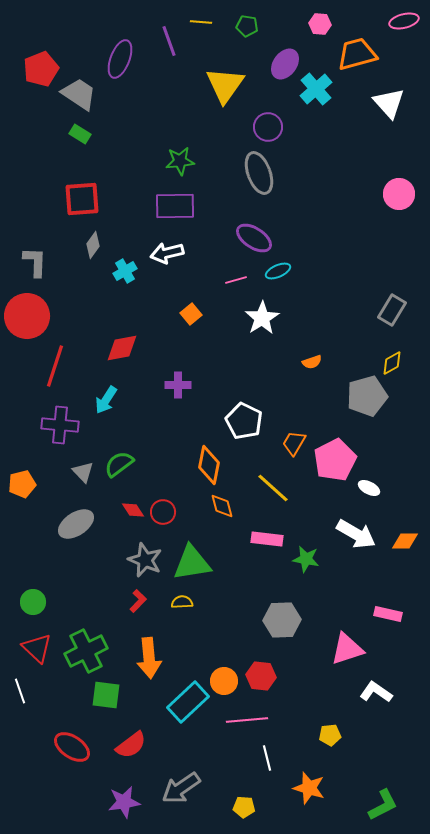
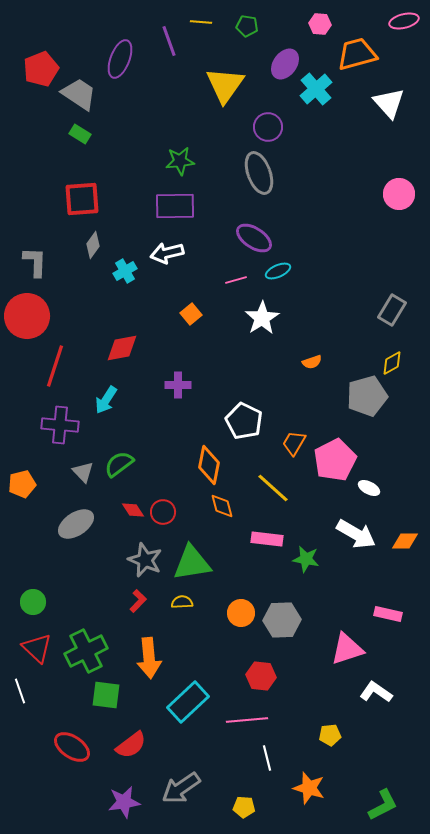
orange circle at (224, 681): moved 17 px right, 68 px up
